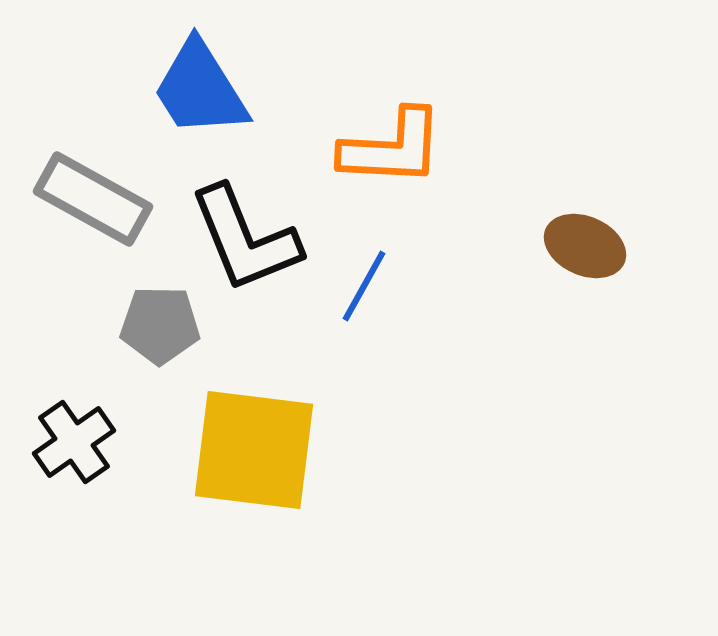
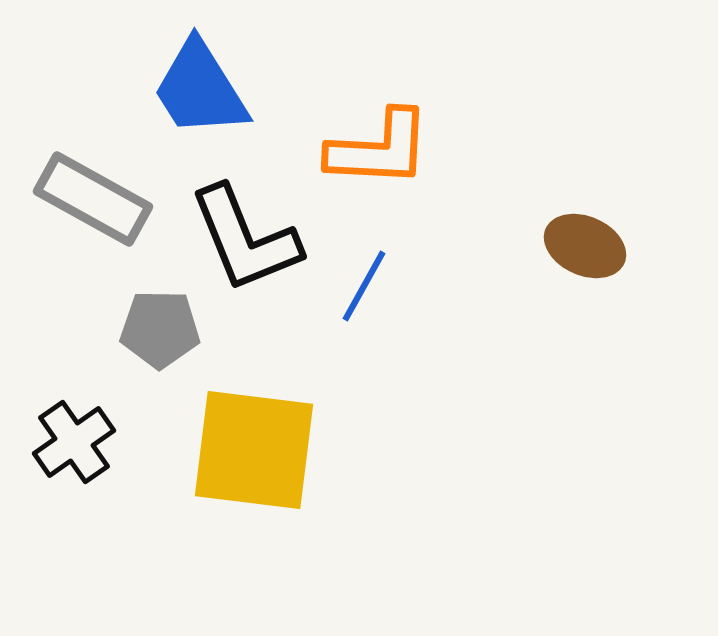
orange L-shape: moved 13 px left, 1 px down
gray pentagon: moved 4 px down
